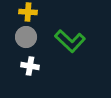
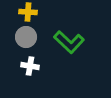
green L-shape: moved 1 px left, 1 px down
